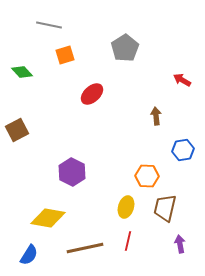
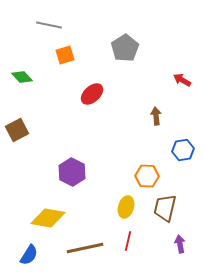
green diamond: moved 5 px down
